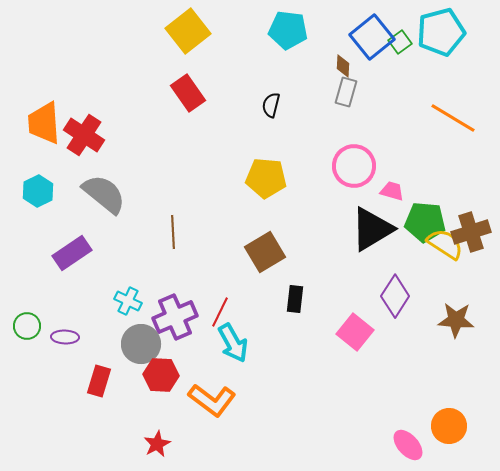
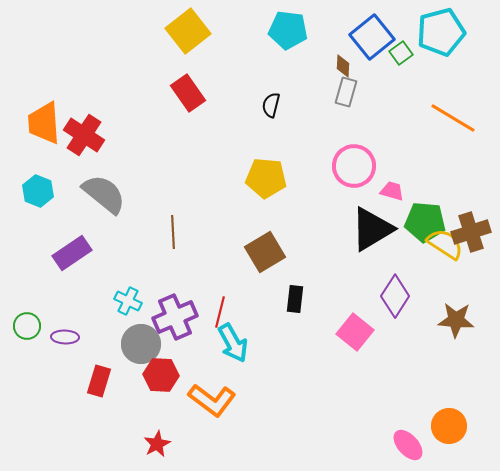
green square at (400, 42): moved 1 px right, 11 px down
cyan hexagon at (38, 191): rotated 12 degrees counterclockwise
red line at (220, 312): rotated 12 degrees counterclockwise
